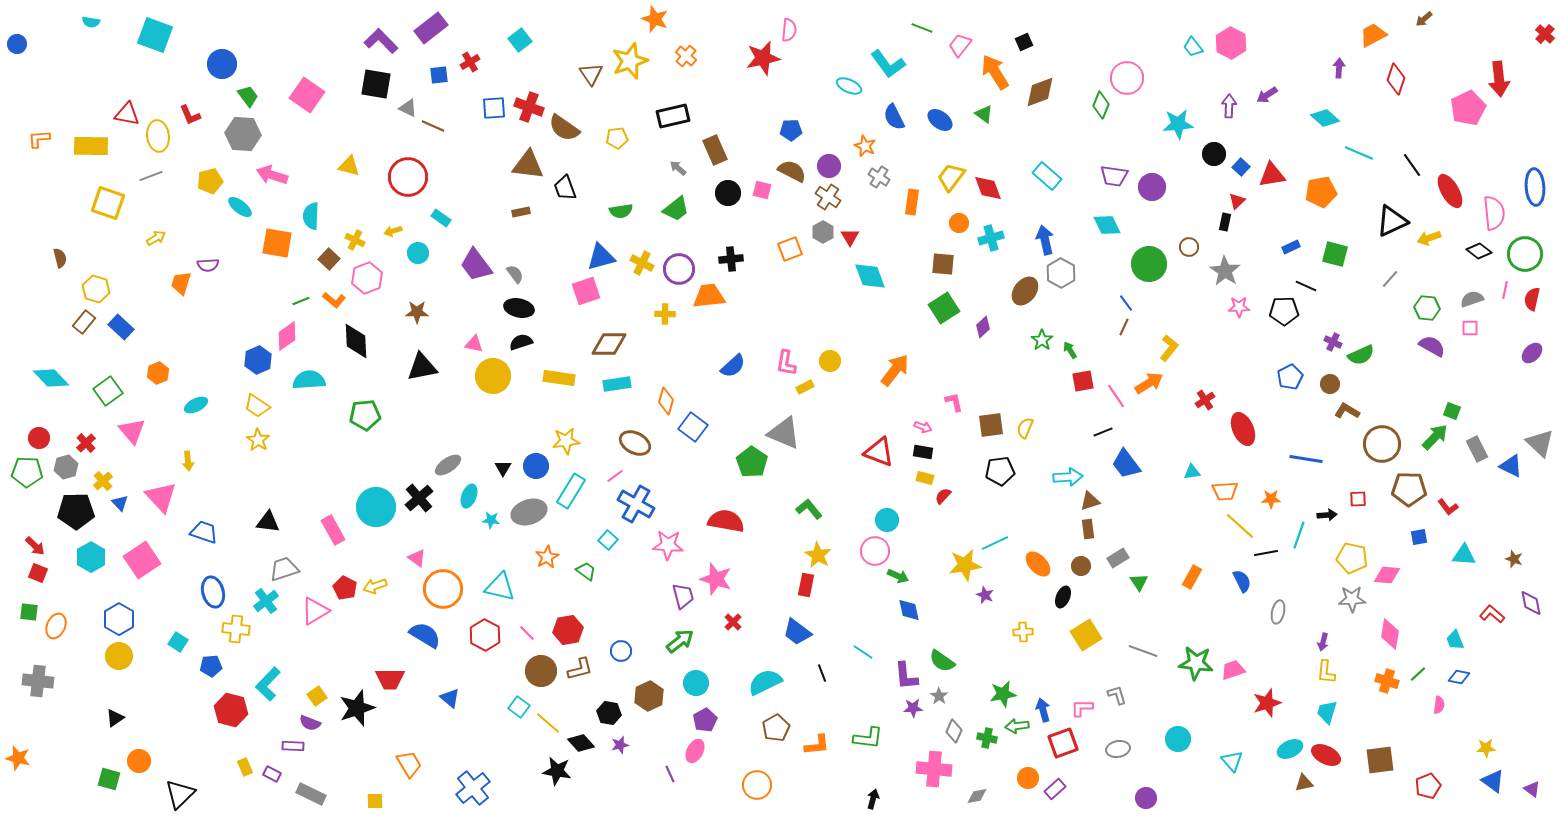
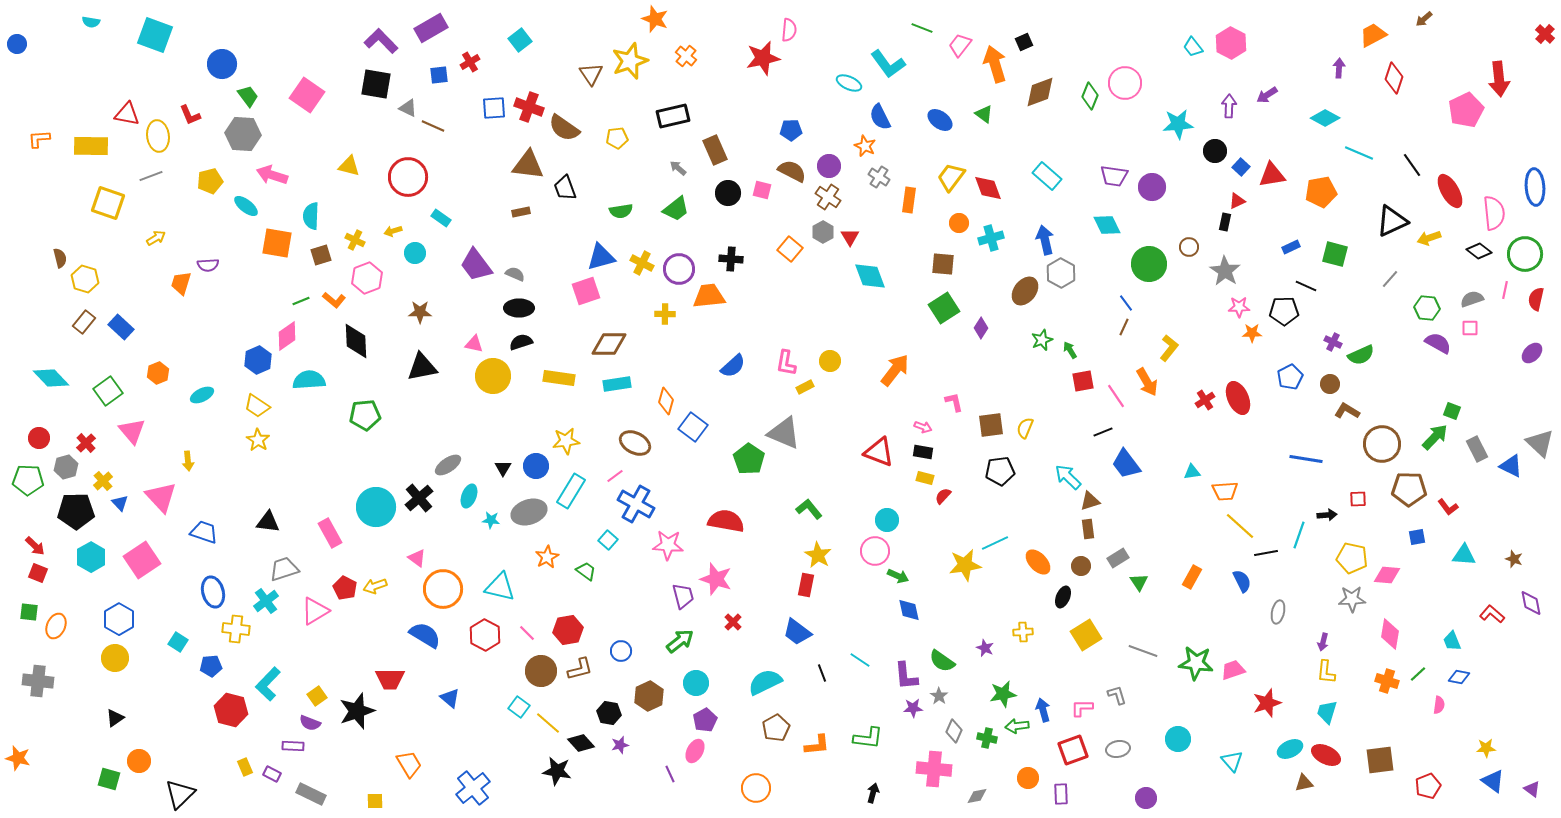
purple rectangle at (431, 28): rotated 8 degrees clockwise
orange arrow at (995, 72): moved 8 px up; rotated 15 degrees clockwise
pink circle at (1127, 78): moved 2 px left, 5 px down
red diamond at (1396, 79): moved 2 px left, 1 px up
cyan ellipse at (849, 86): moved 3 px up
green diamond at (1101, 105): moved 11 px left, 9 px up
pink pentagon at (1468, 108): moved 2 px left, 2 px down
blue semicircle at (894, 117): moved 14 px left
cyan diamond at (1325, 118): rotated 12 degrees counterclockwise
black circle at (1214, 154): moved 1 px right, 3 px up
red triangle at (1237, 201): rotated 18 degrees clockwise
orange rectangle at (912, 202): moved 3 px left, 2 px up
cyan ellipse at (240, 207): moved 6 px right, 1 px up
orange square at (790, 249): rotated 30 degrees counterclockwise
cyan circle at (418, 253): moved 3 px left
brown square at (329, 259): moved 8 px left, 4 px up; rotated 30 degrees clockwise
black cross at (731, 259): rotated 10 degrees clockwise
gray semicircle at (515, 274): rotated 30 degrees counterclockwise
yellow hexagon at (96, 289): moved 11 px left, 10 px up
red semicircle at (1532, 299): moved 4 px right
black ellipse at (519, 308): rotated 12 degrees counterclockwise
brown star at (417, 312): moved 3 px right
purple diamond at (983, 327): moved 2 px left, 1 px down; rotated 15 degrees counterclockwise
green star at (1042, 340): rotated 15 degrees clockwise
purple semicircle at (1432, 346): moved 6 px right, 3 px up
orange arrow at (1149, 383): moved 2 px left, 1 px up; rotated 92 degrees clockwise
cyan ellipse at (196, 405): moved 6 px right, 10 px up
red ellipse at (1243, 429): moved 5 px left, 31 px up
green pentagon at (752, 462): moved 3 px left, 3 px up
green pentagon at (27, 472): moved 1 px right, 8 px down
cyan arrow at (1068, 477): rotated 132 degrees counterclockwise
orange star at (1271, 499): moved 19 px left, 166 px up
pink rectangle at (333, 530): moved 3 px left, 3 px down
blue square at (1419, 537): moved 2 px left
orange ellipse at (1038, 564): moved 2 px up
purple star at (985, 595): moved 53 px down
cyan trapezoid at (1455, 640): moved 3 px left, 1 px down
cyan line at (863, 652): moved 3 px left, 8 px down
yellow circle at (119, 656): moved 4 px left, 2 px down
black star at (357, 708): moved 3 px down
red square at (1063, 743): moved 10 px right, 7 px down
orange circle at (757, 785): moved 1 px left, 3 px down
purple rectangle at (1055, 789): moved 6 px right, 5 px down; rotated 50 degrees counterclockwise
black arrow at (873, 799): moved 6 px up
